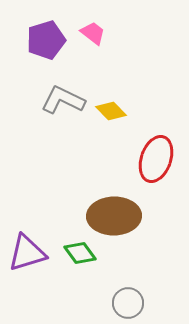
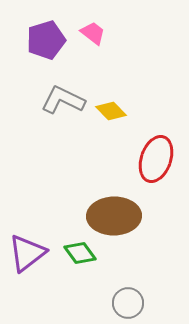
purple triangle: rotated 21 degrees counterclockwise
